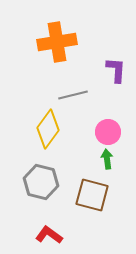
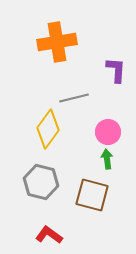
gray line: moved 1 px right, 3 px down
